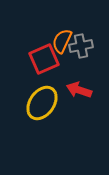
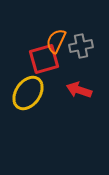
orange semicircle: moved 6 px left
red square: rotated 8 degrees clockwise
yellow ellipse: moved 14 px left, 10 px up
